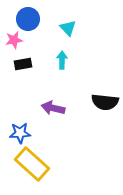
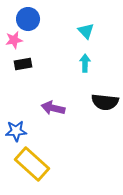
cyan triangle: moved 18 px right, 3 px down
cyan arrow: moved 23 px right, 3 px down
blue star: moved 4 px left, 2 px up
